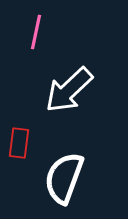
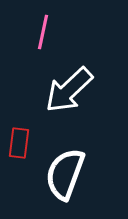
pink line: moved 7 px right
white semicircle: moved 1 px right, 4 px up
